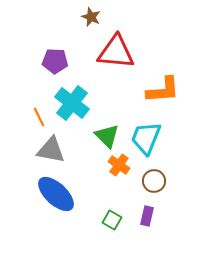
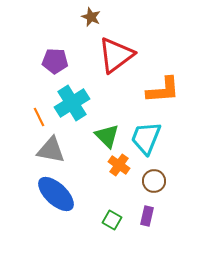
red triangle: moved 3 px down; rotated 42 degrees counterclockwise
cyan cross: rotated 20 degrees clockwise
